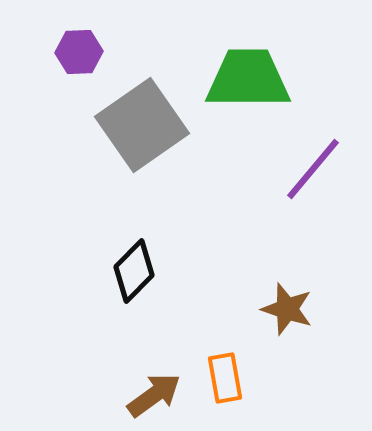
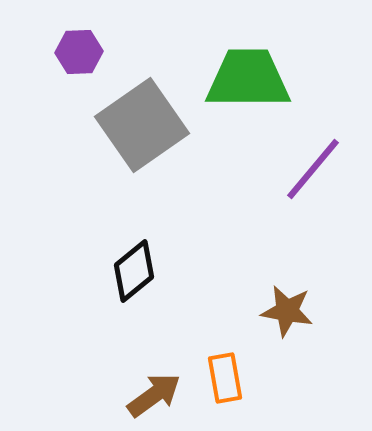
black diamond: rotated 6 degrees clockwise
brown star: moved 2 px down; rotated 8 degrees counterclockwise
